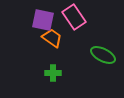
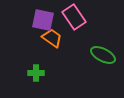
green cross: moved 17 px left
